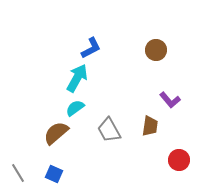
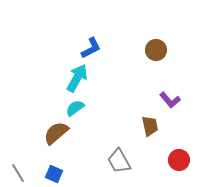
brown trapezoid: rotated 20 degrees counterclockwise
gray trapezoid: moved 10 px right, 31 px down
